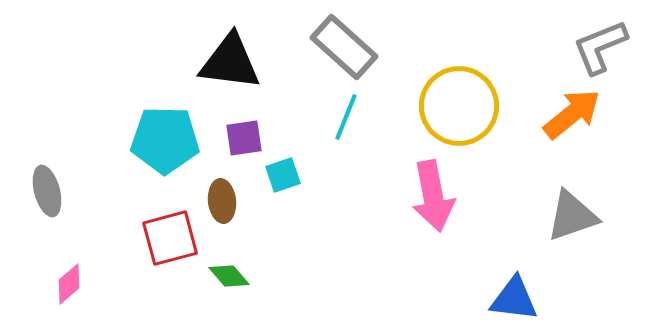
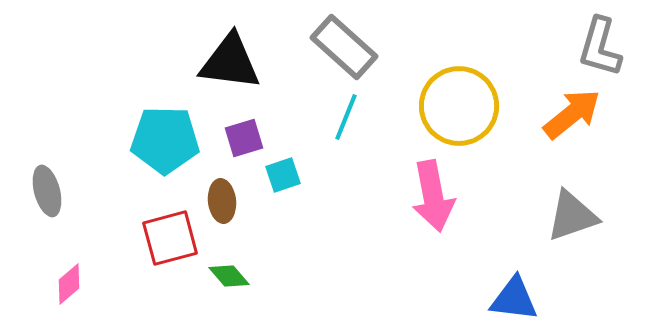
gray L-shape: rotated 52 degrees counterclockwise
purple square: rotated 9 degrees counterclockwise
